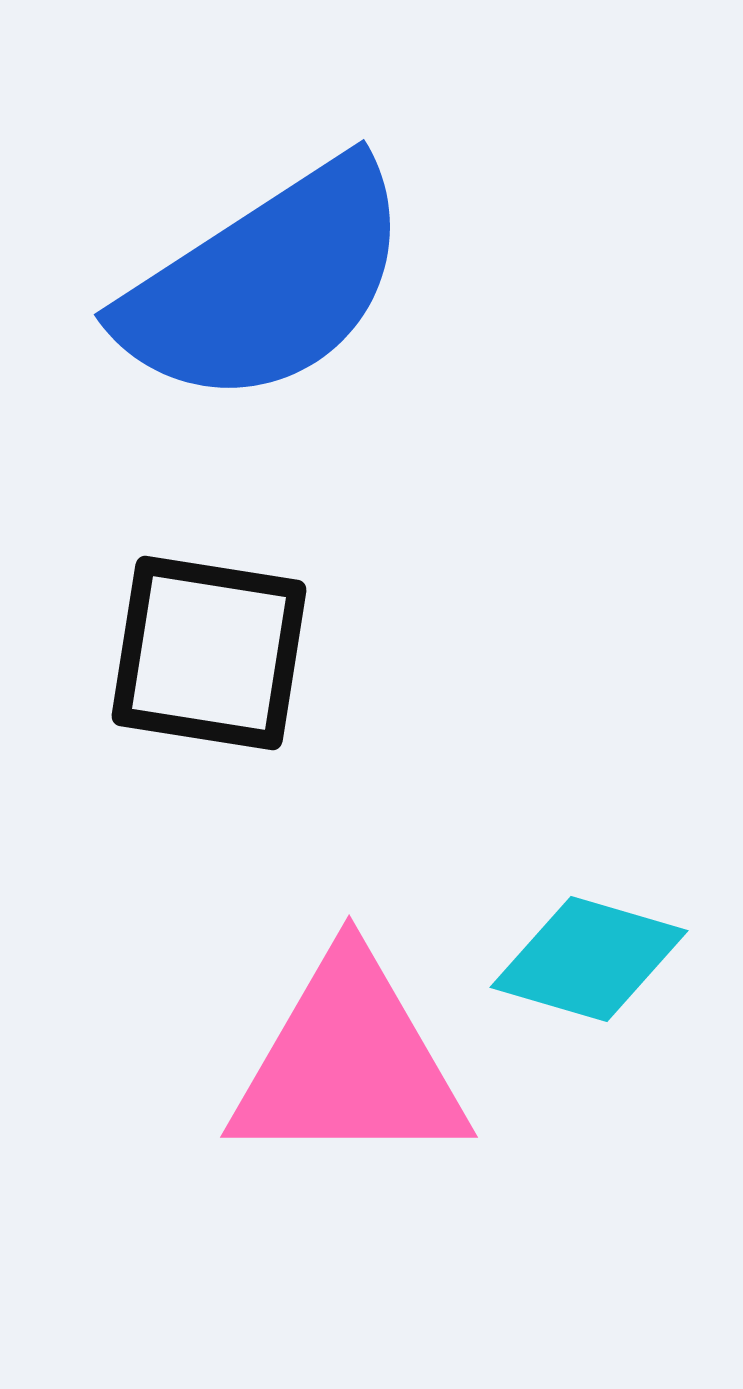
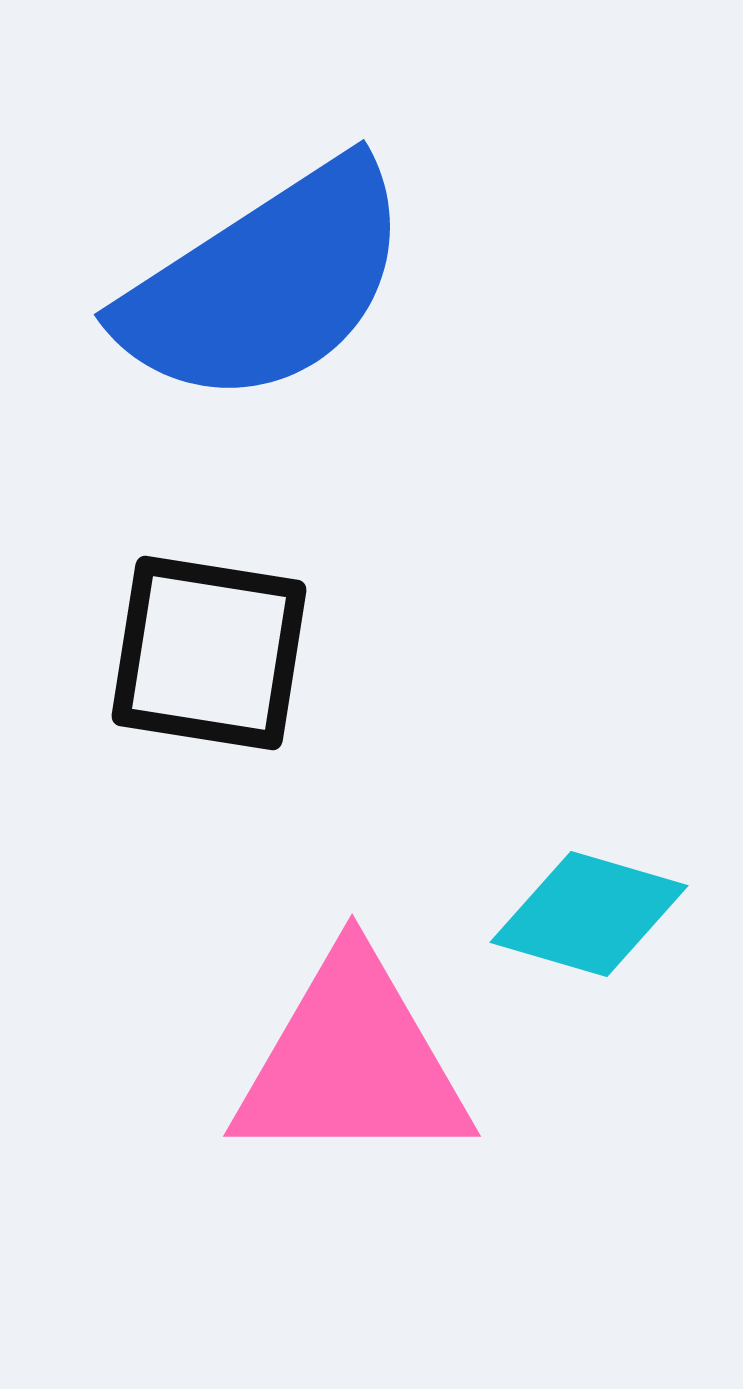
cyan diamond: moved 45 px up
pink triangle: moved 3 px right, 1 px up
